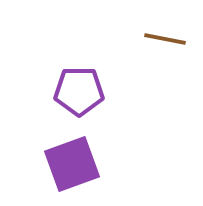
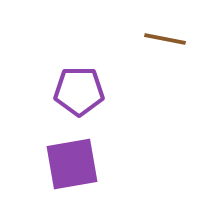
purple square: rotated 10 degrees clockwise
